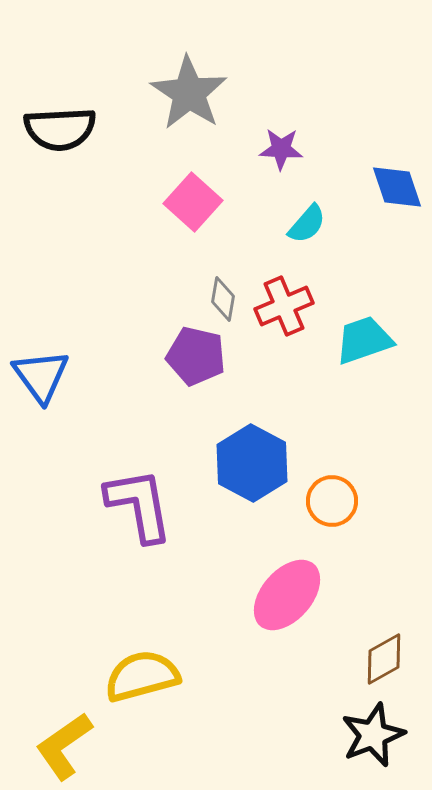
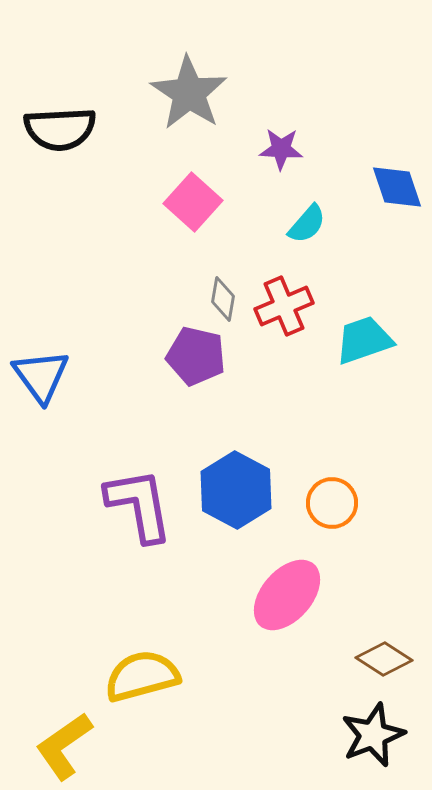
blue hexagon: moved 16 px left, 27 px down
orange circle: moved 2 px down
brown diamond: rotated 62 degrees clockwise
